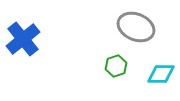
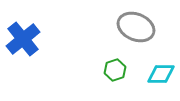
green hexagon: moved 1 px left, 4 px down
